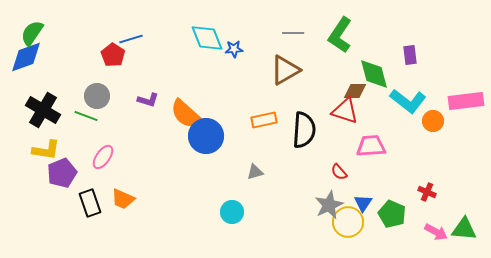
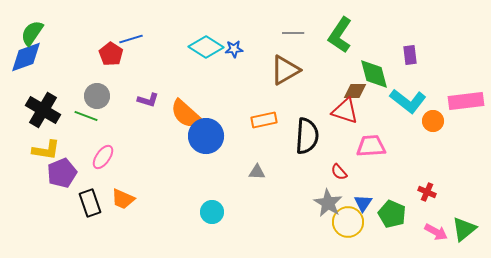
cyan diamond: moved 1 px left, 9 px down; rotated 36 degrees counterclockwise
red pentagon: moved 2 px left, 1 px up
black semicircle: moved 3 px right, 6 px down
gray triangle: moved 2 px right; rotated 18 degrees clockwise
gray star: moved 1 px left, 2 px up; rotated 16 degrees counterclockwise
cyan circle: moved 20 px left
green triangle: rotated 44 degrees counterclockwise
